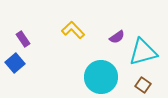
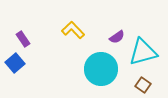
cyan circle: moved 8 px up
